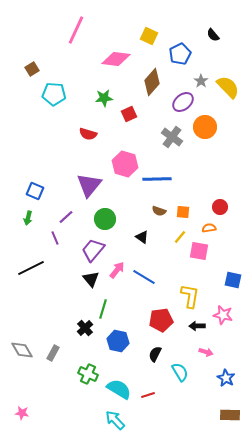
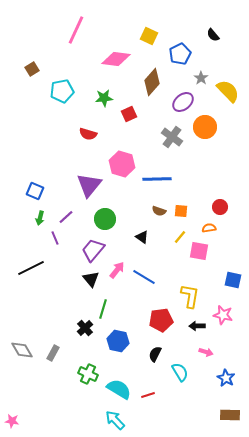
gray star at (201, 81): moved 3 px up
yellow semicircle at (228, 87): moved 4 px down
cyan pentagon at (54, 94): moved 8 px right, 3 px up; rotated 15 degrees counterclockwise
pink hexagon at (125, 164): moved 3 px left
orange square at (183, 212): moved 2 px left, 1 px up
green arrow at (28, 218): moved 12 px right
pink star at (22, 413): moved 10 px left, 8 px down
